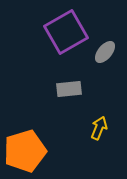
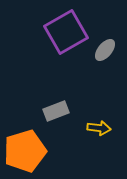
gray ellipse: moved 2 px up
gray rectangle: moved 13 px left, 22 px down; rotated 15 degrees counterclockwise
yellow arrow: rotated 75 degrees clockwise
